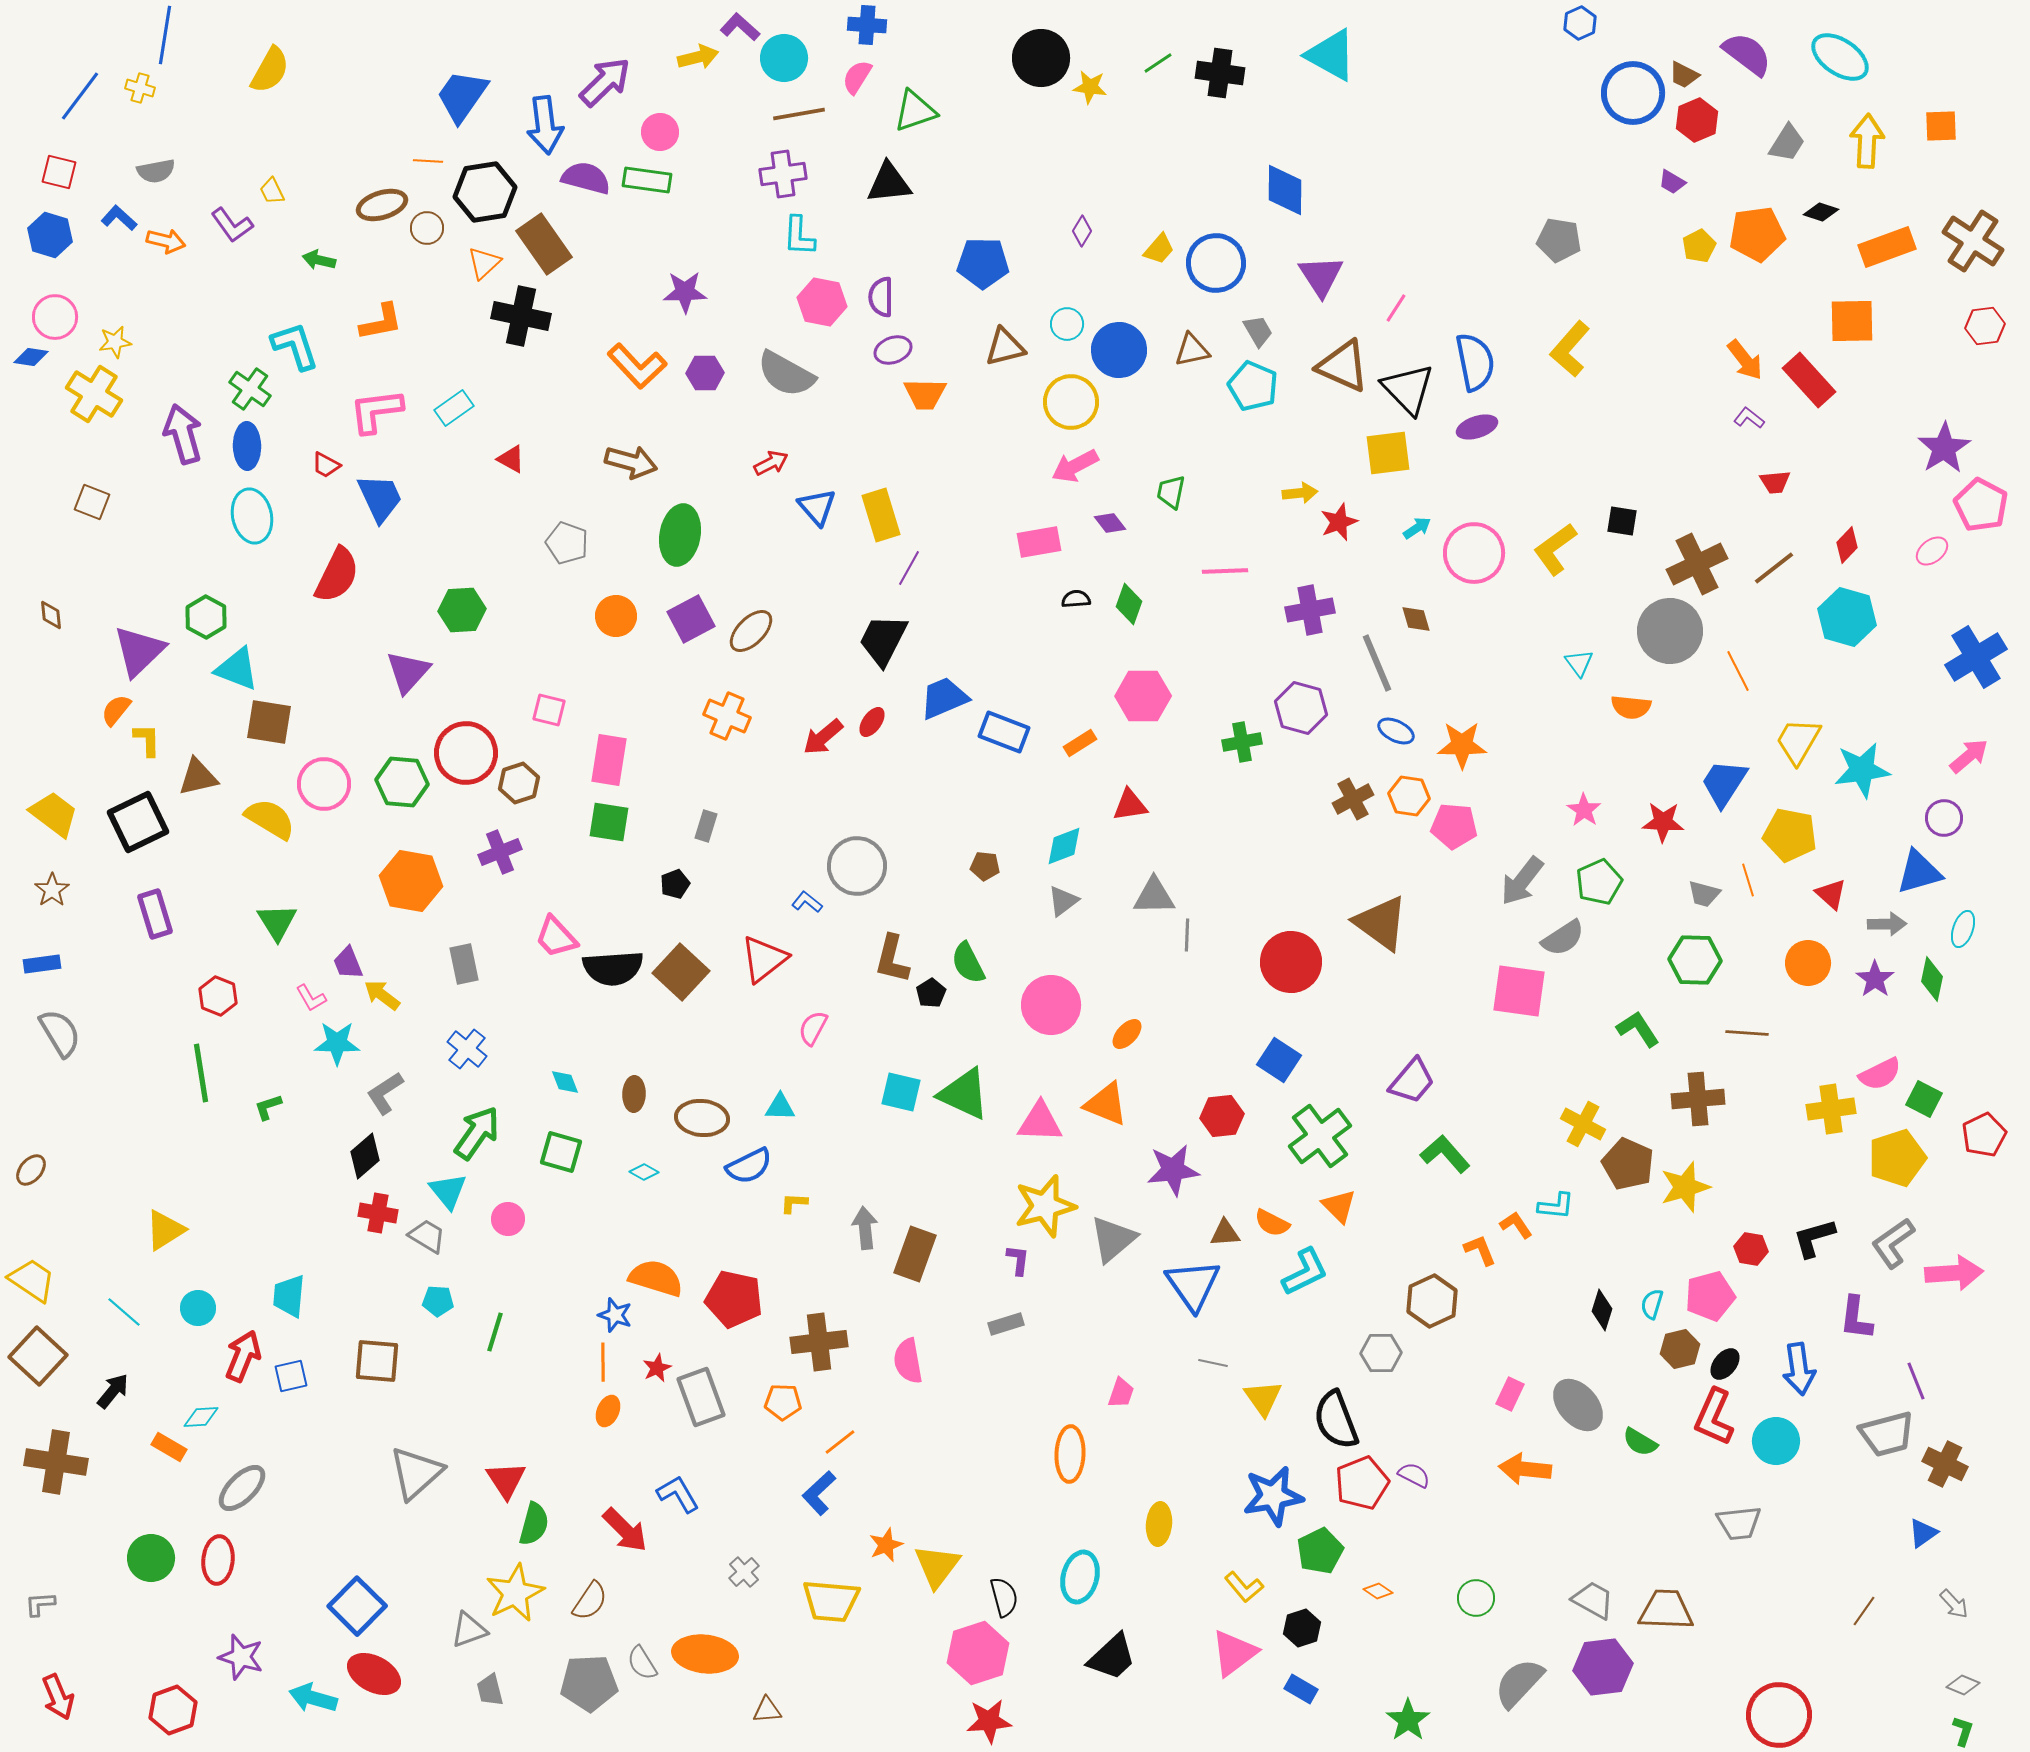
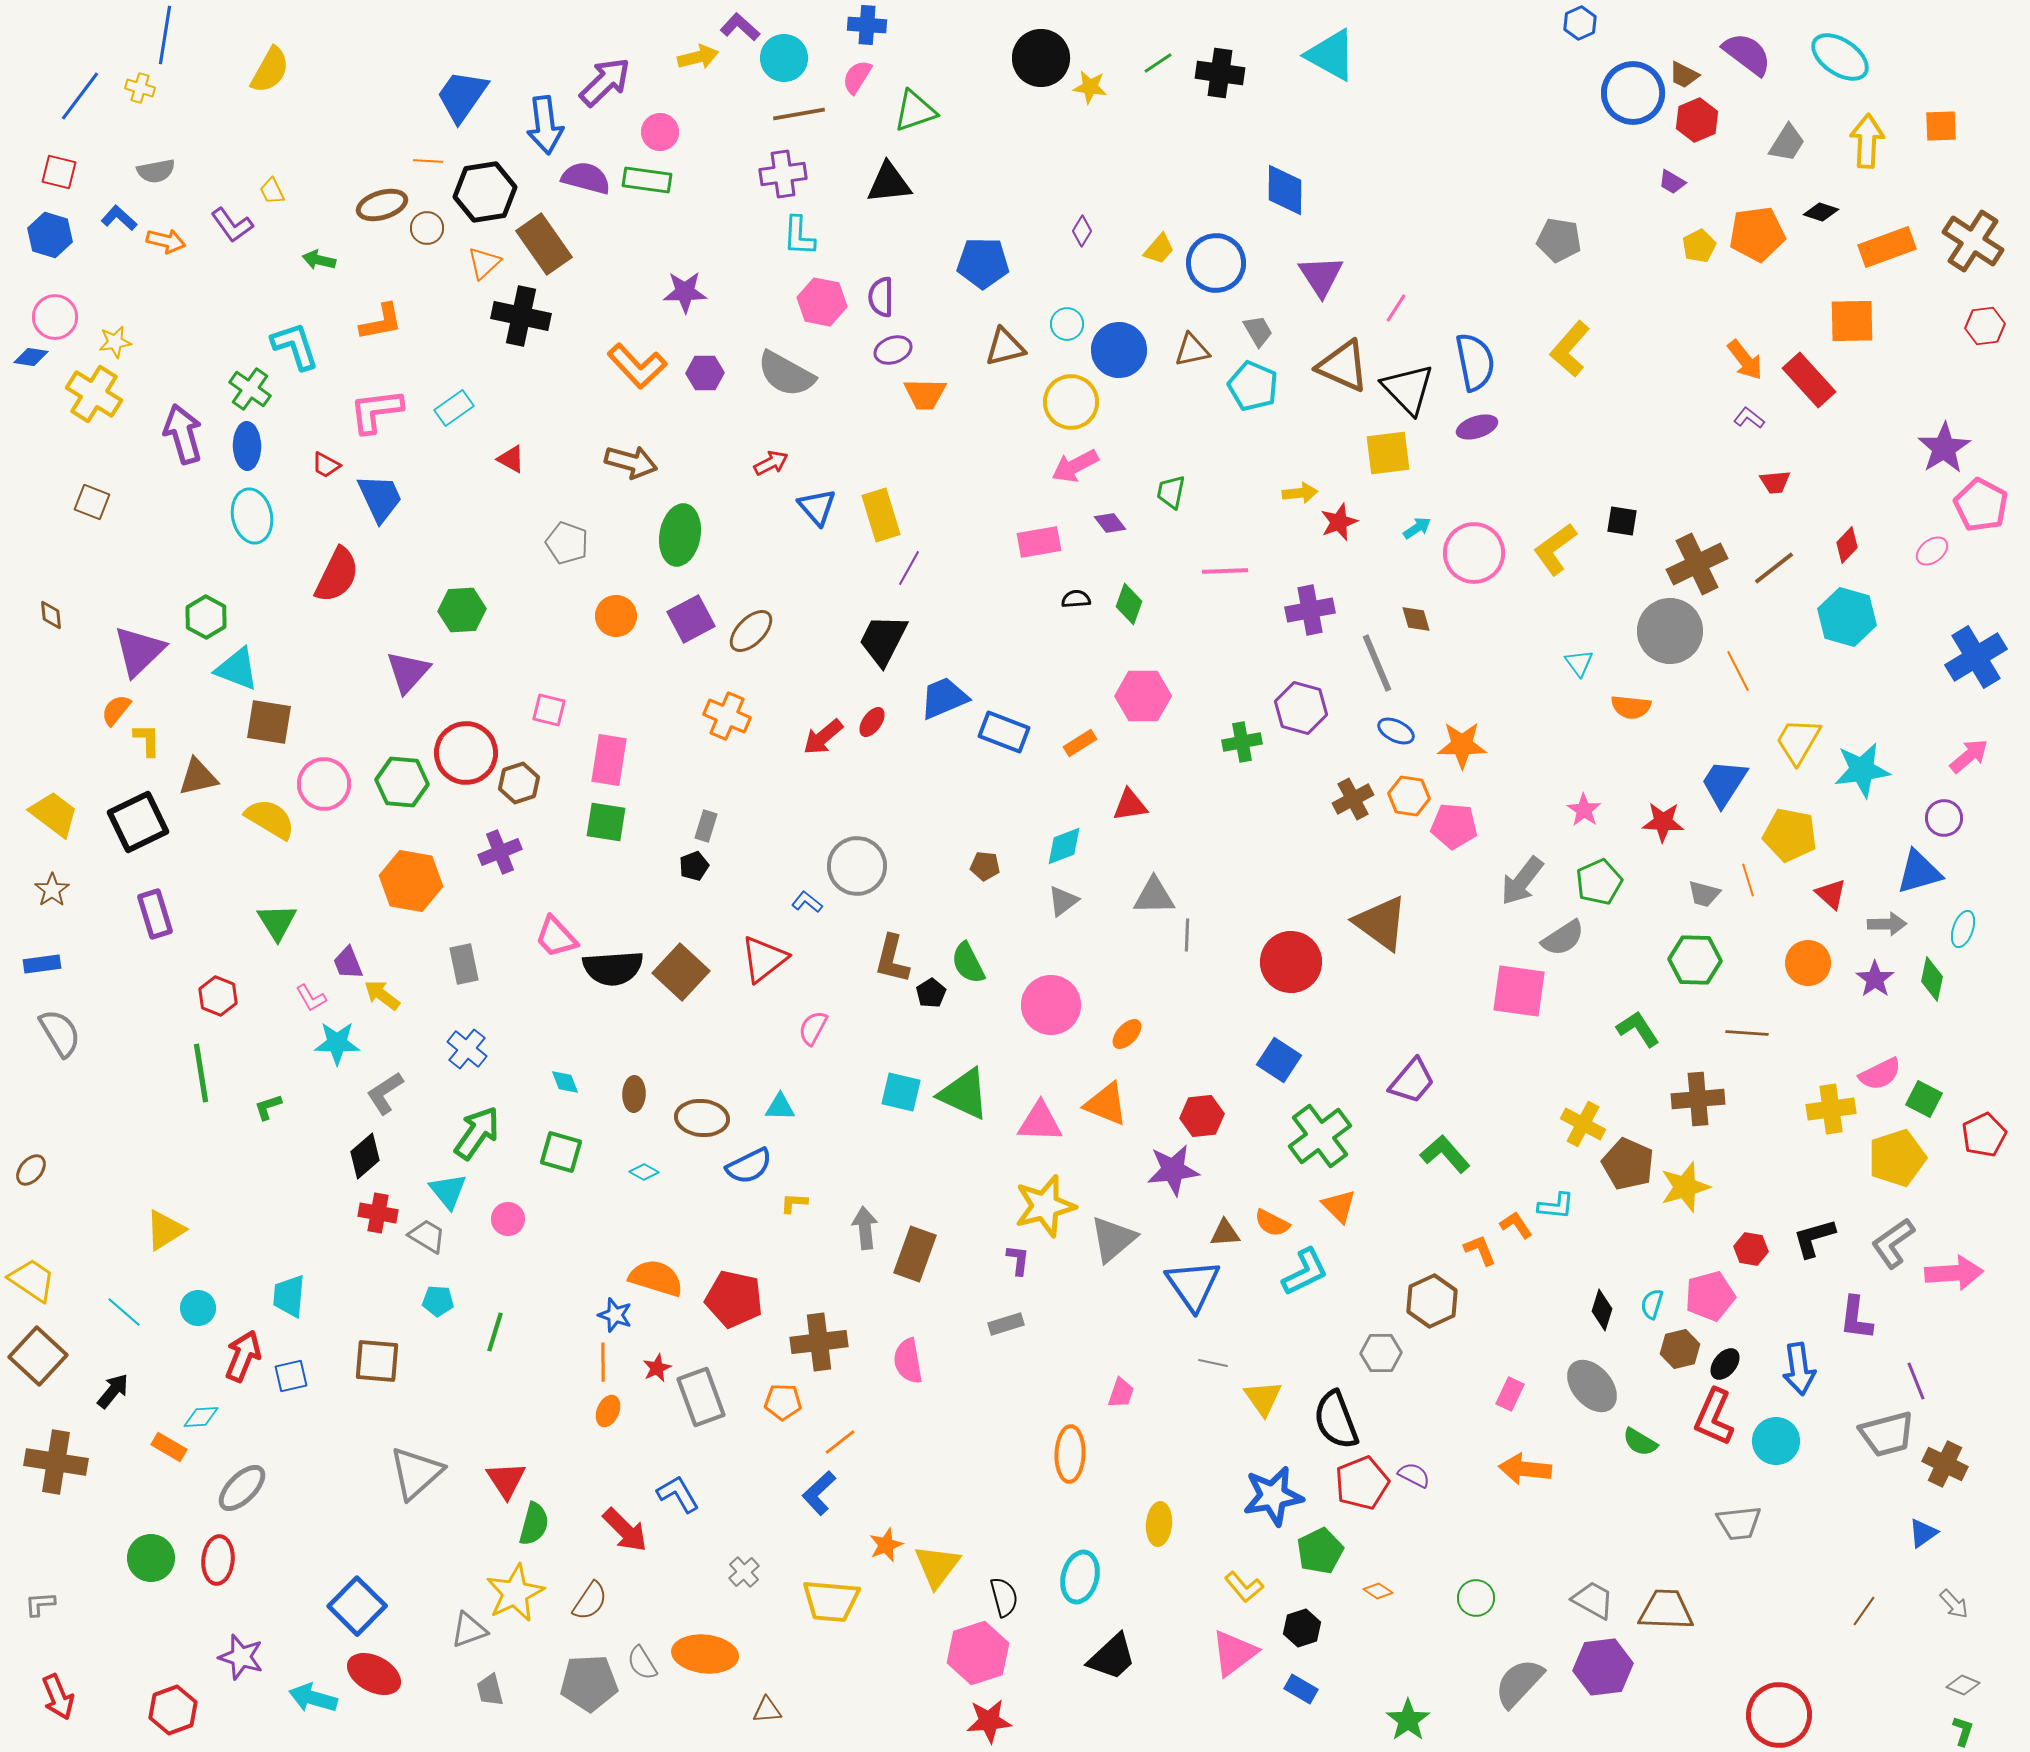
green square at (609, 822): moved 3 px left
black pentagon at (675, 884): moved 19 px right, 18 px up
red hexagon at (1222, 1116): moved 20 px left
gray ellipse at (1578, 1405): moved 14 px right, 19 px up
